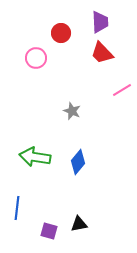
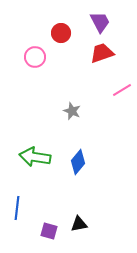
purple trapezoid: rotated 25 degrees counterclockwise
red trapezoid: rotated 115 degrees clockwise
pink circle: moved 1 px left, 1 px up
